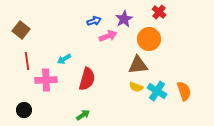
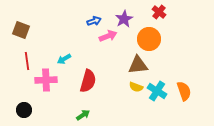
brown square: rotated 18 degrees counterclockwise
red semicircle: moved 1 px right, 2 px down
